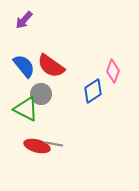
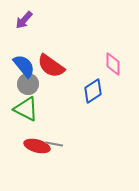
pink diamond: moved 7 px up; rotated 20 degrees counterclockwise
gray circle: moved 13 px left, 10 px up
